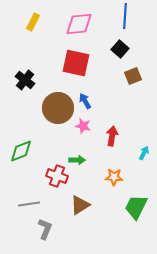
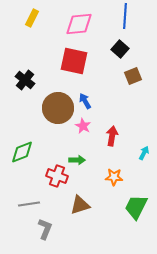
yellow rectangle: moved 1 px left, 4 px up
red square: moved 2 px left, 2 px up
pink star: rotated 14 degrees clockwise
green diamond: moved 1 px right, 1 px down
brown triangle: rotated 15 degrees clockwise
